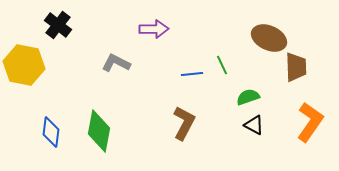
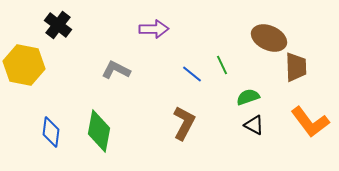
gray L-shape: moved 7 px down
blue line: rotated 45 degrees clockwise
orange L-shape: rotated 108 degrees clockwise
